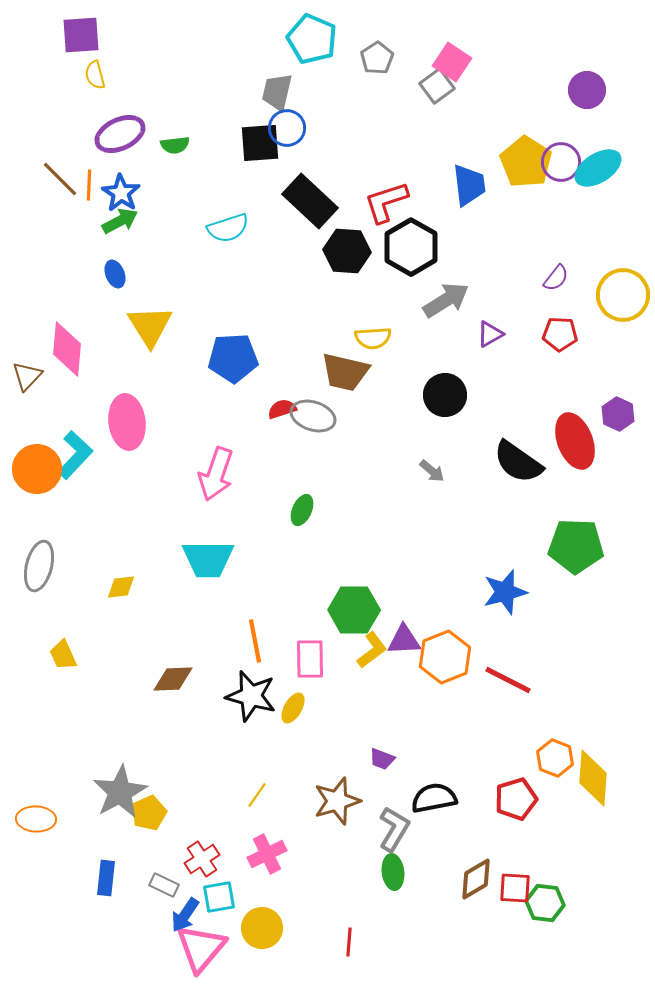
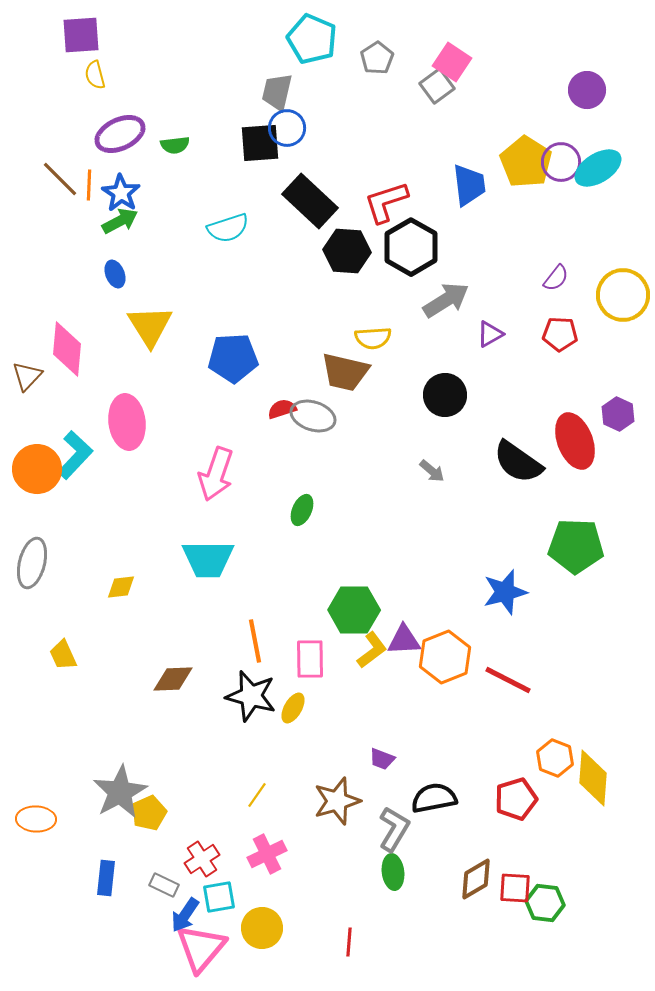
gray ellipse at (39, 566): moved 7 px left, 3 px up
